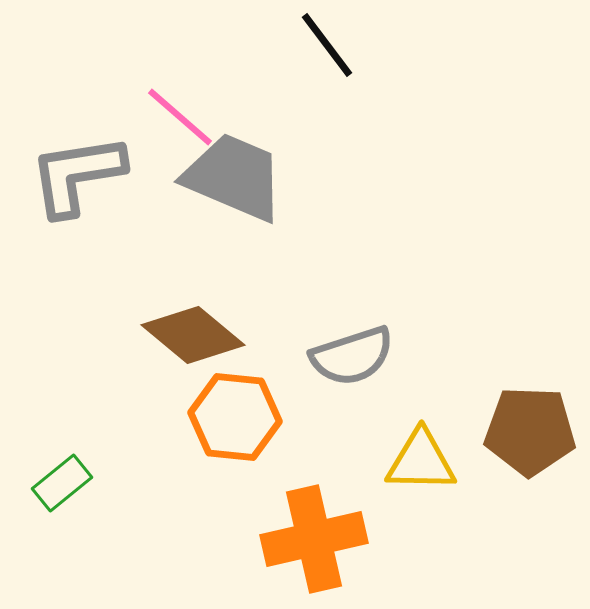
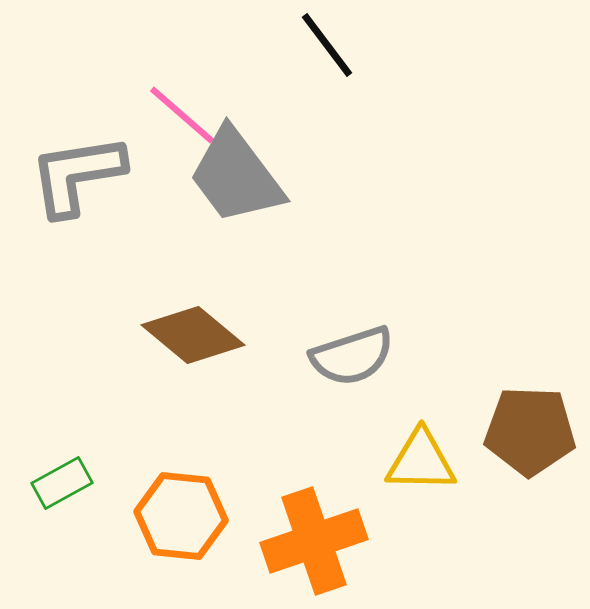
pink line: moved 2 px right, 2 px up
gray trapezoid: moved 2 px right, 1 px up; rotated 150 degrees counterclockwise
orange hexagon: moved 54 px left, 99 px down
green rectangle: rotated 10 degrees clockwise
orange cross: moved 2 px down; rotated 6 degrees counterclockwise
